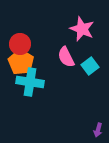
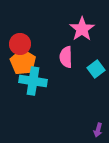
pink star: rotated 15 degrees clockwise
pink semicircle: rotated 25 degrees clockwise
orange pentagon: moved 2 px right
cyan square: moved 6 px right, 3 px down
cyan cross: moved 3 px right, 1 px up
